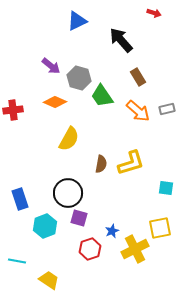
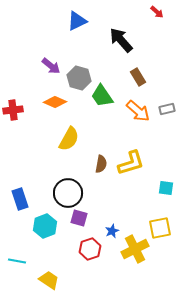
red arrow: moved 3 px right, 1 px up; rotated 24 degrees clockwise
